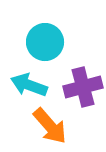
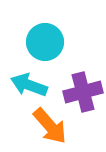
purple cross: moved 5 px down
